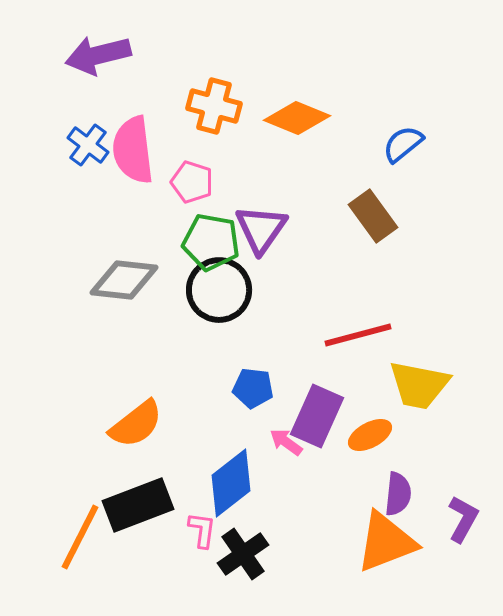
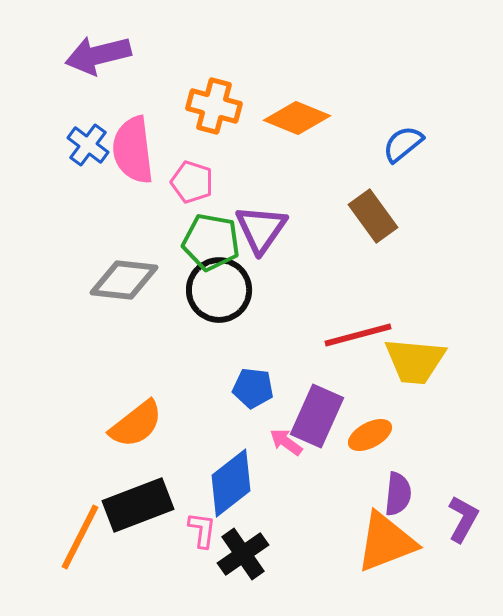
yellow trapezoid: moved 4 px left, 24 px up; rotated 6 degrees counterclockwise
